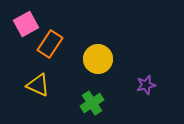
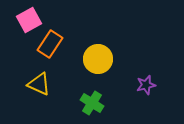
pink square: moved 3 px right, 4 px up
yellow triangle: moved 1 px right, 1 px up
green cross: rotated 25 degrees counterclockwise
